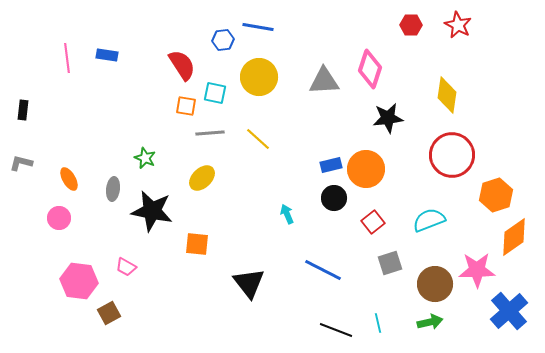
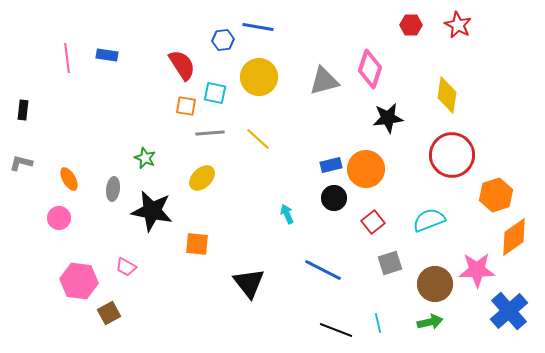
gray triangle at (324, 81): rotated 12 degrees counterclockwise
